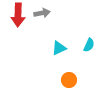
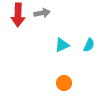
cyan triangle: moved 3 px right, 3 px up
orange circle: moved 5 px left, 3 px down
